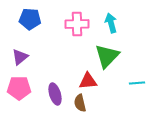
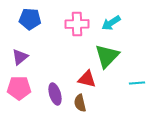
cyan arrow: rotated 108 degrees counterclockwise
red triangle: moved 1 px left, 2 px up; rotated 18 degrees clockwise
